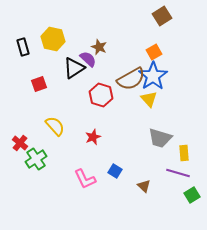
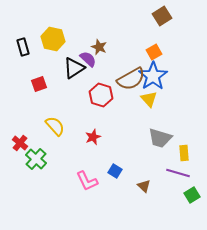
green cross: rotated 15 degrees counterclockwise
pink L-shape: moved 2 px right, 2 px down
